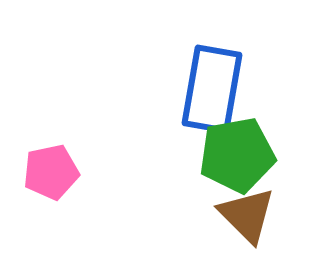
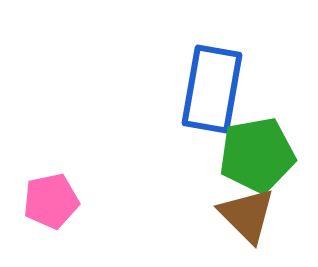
green pentagon: moved 20 px right
pink pentagon: moved 29 px down
